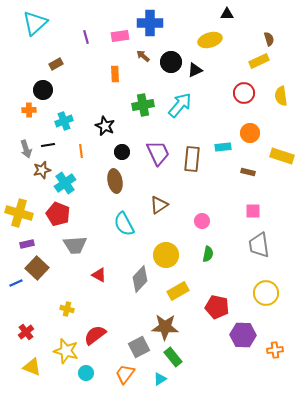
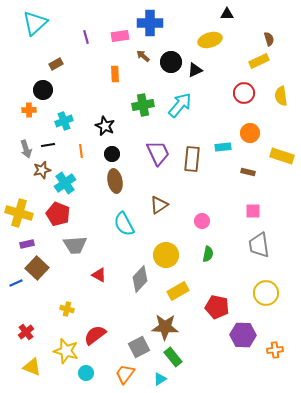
black circle at (122, 152): moved 10 px left, 2 px down
